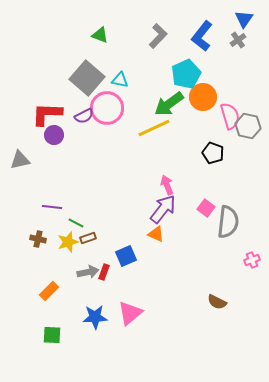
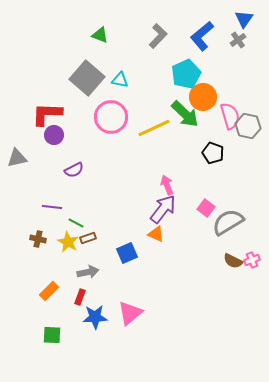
blue L-shape: rotated 12 degrees clockwise
green arrow: moved 16 px right, 10 px down; rotated 100 degrees counterclockwise
pink circle: moved 4 px right, 9 px down
purple semicircle: moved 10 px left, 54 px down
gray triangle: moved 3 px left, 2 px up
gray semicircle: rotated 128 degrees counterclockwise
yellow star: rotated 25 degrees counterclockwise
blue square: moved 1 px right, 3 px up
red rectangle: moved 24 px left, 25 px down
brown semicircle: moved 16 px right, 41 px up
